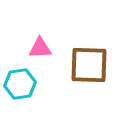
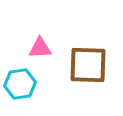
brown square: moved 1 px left
